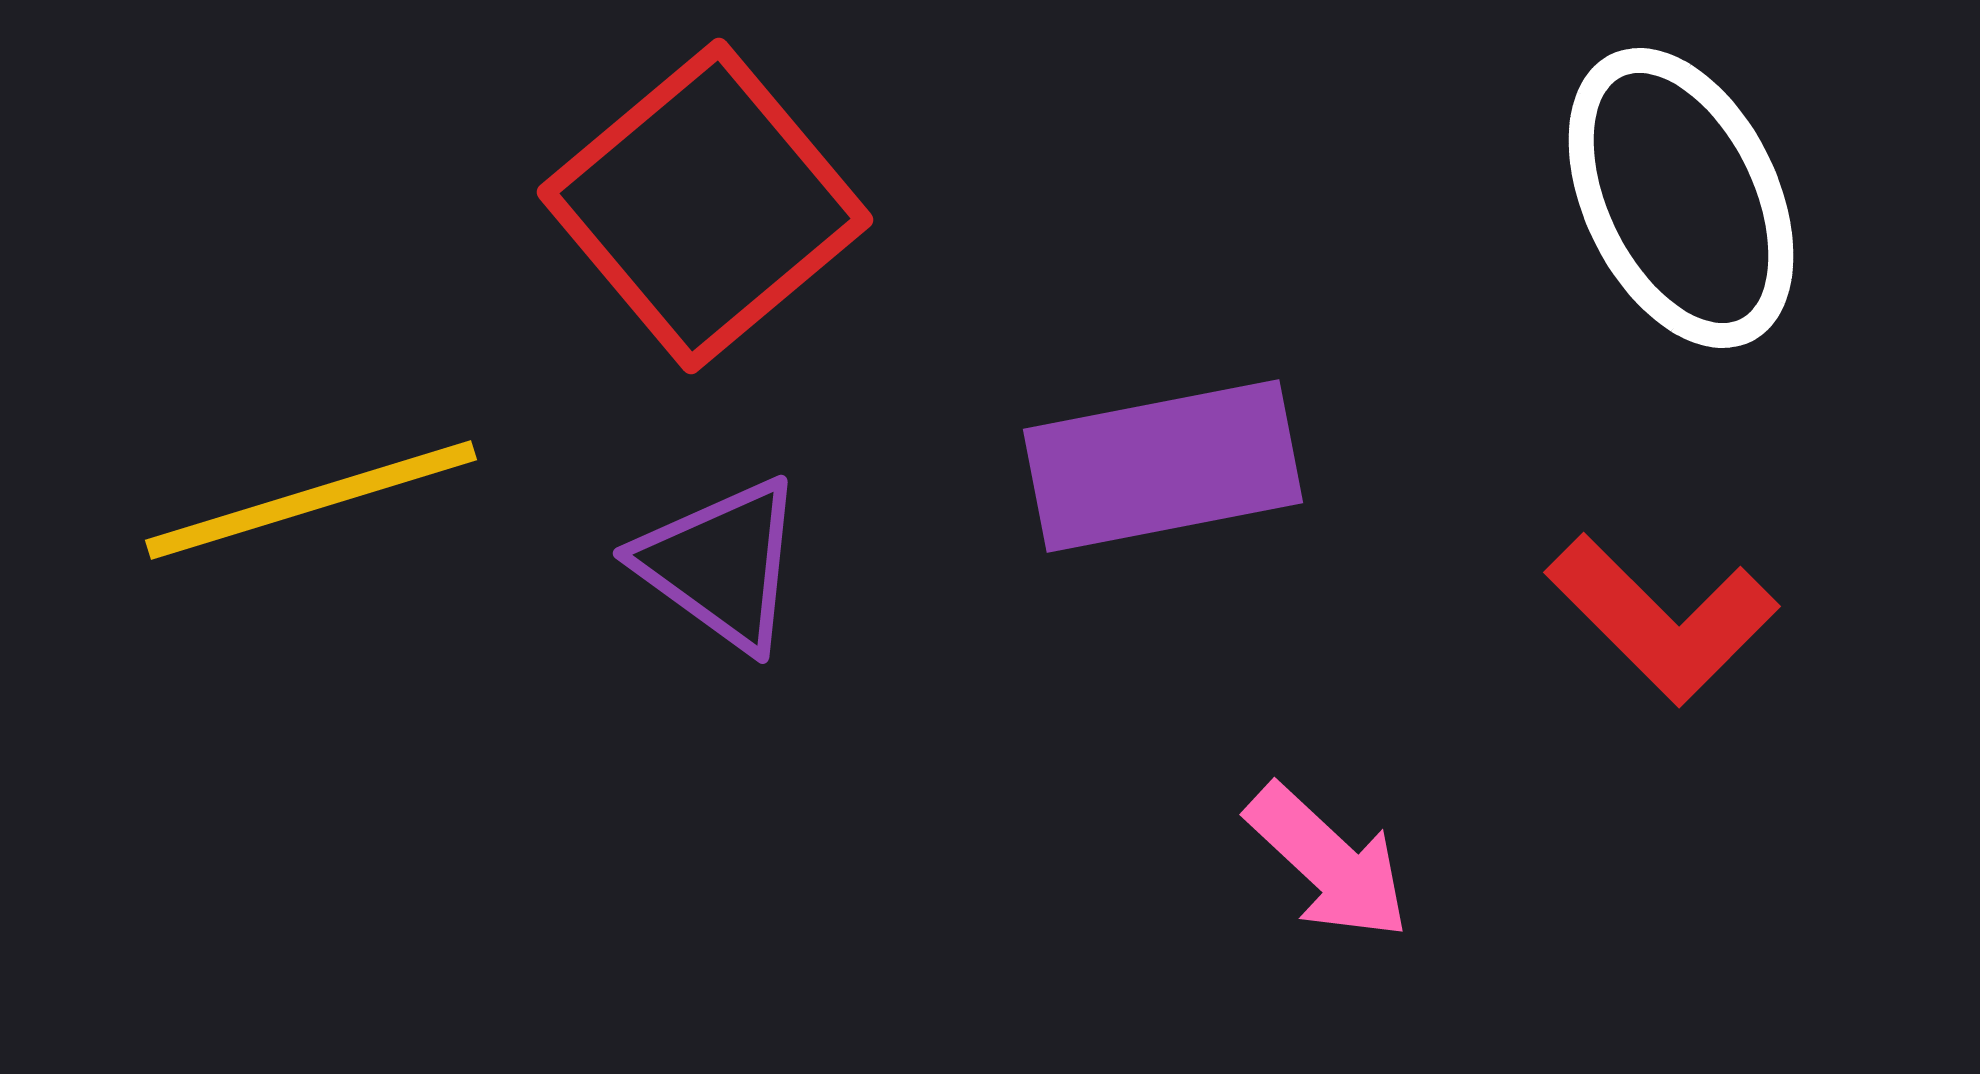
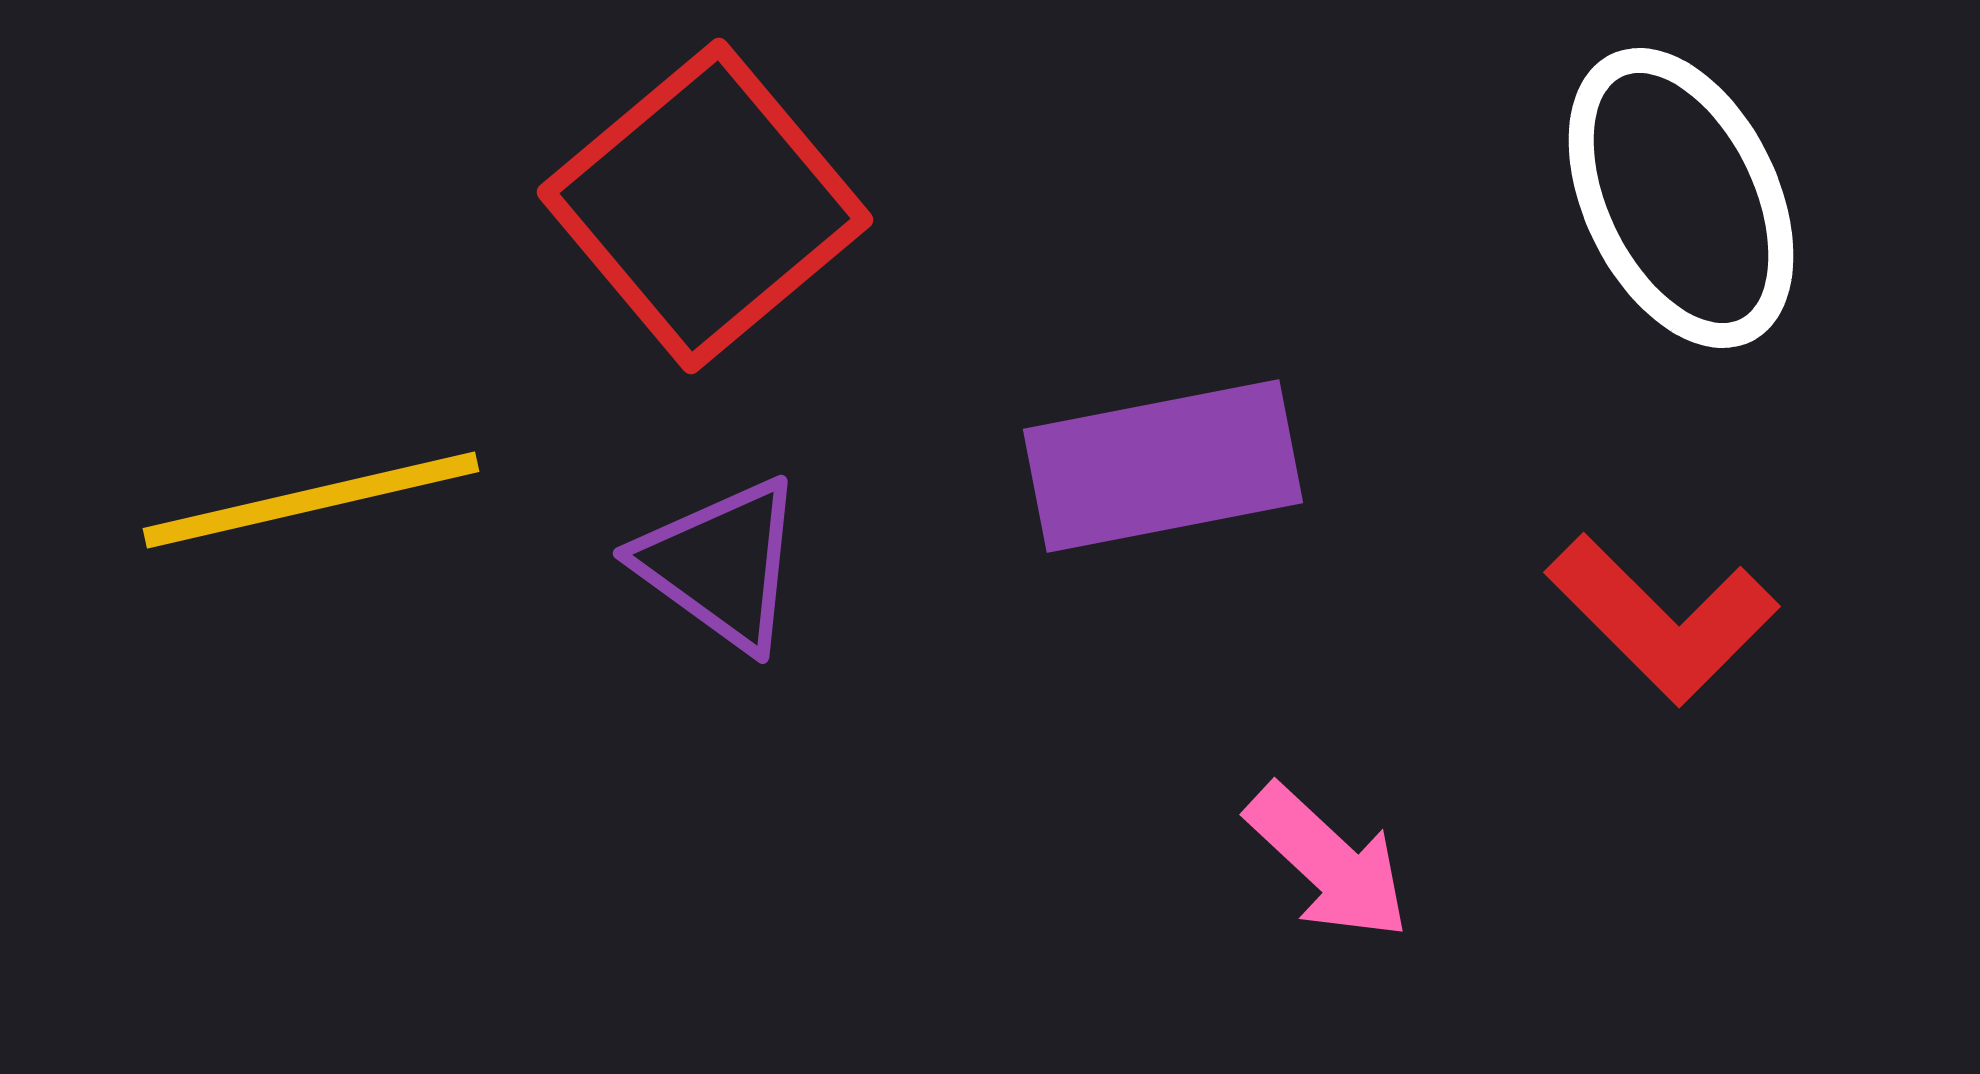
yellow line: rotated 4 degrees clockwise
